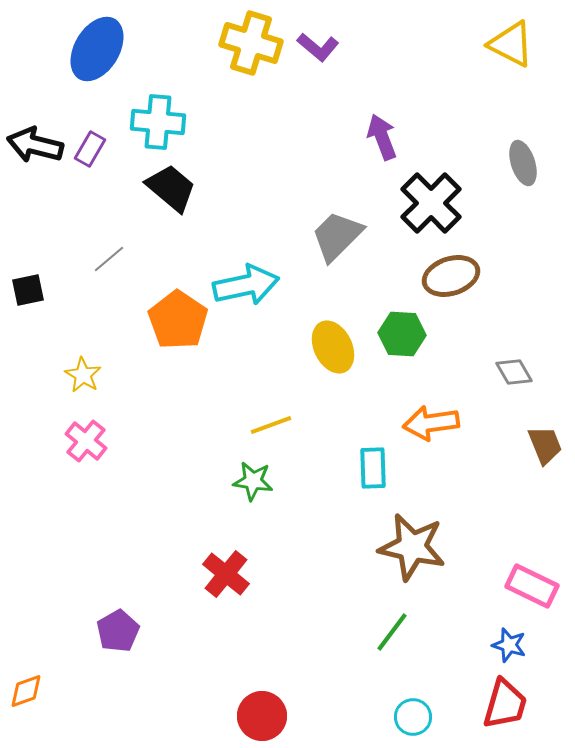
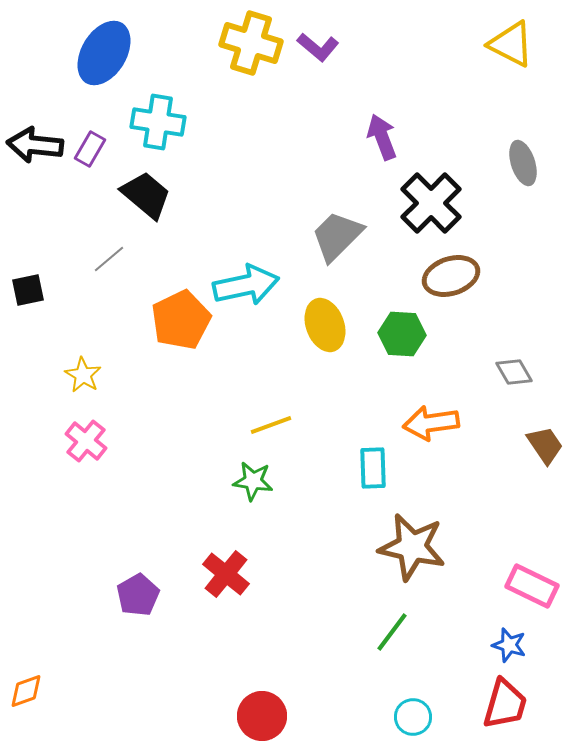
blue ellipse: moved 7 px right, 4 px down
cyan cross: rotated 4 degrees clockwise
black arrow: rotated 8 degrees counterclockwise
black trapezoid: moved 25 px left, 7 px down
orange pentagon: moved 3 px right; rotated 12 degrees clockwise
yellow ellipse: moved 8 px left, 22 px up; rotated 6 degrees clockwise
brown trapezoid: rotated 12 degrees counterclockwise
purple pentagon: moved 20 px right, 36 px up
